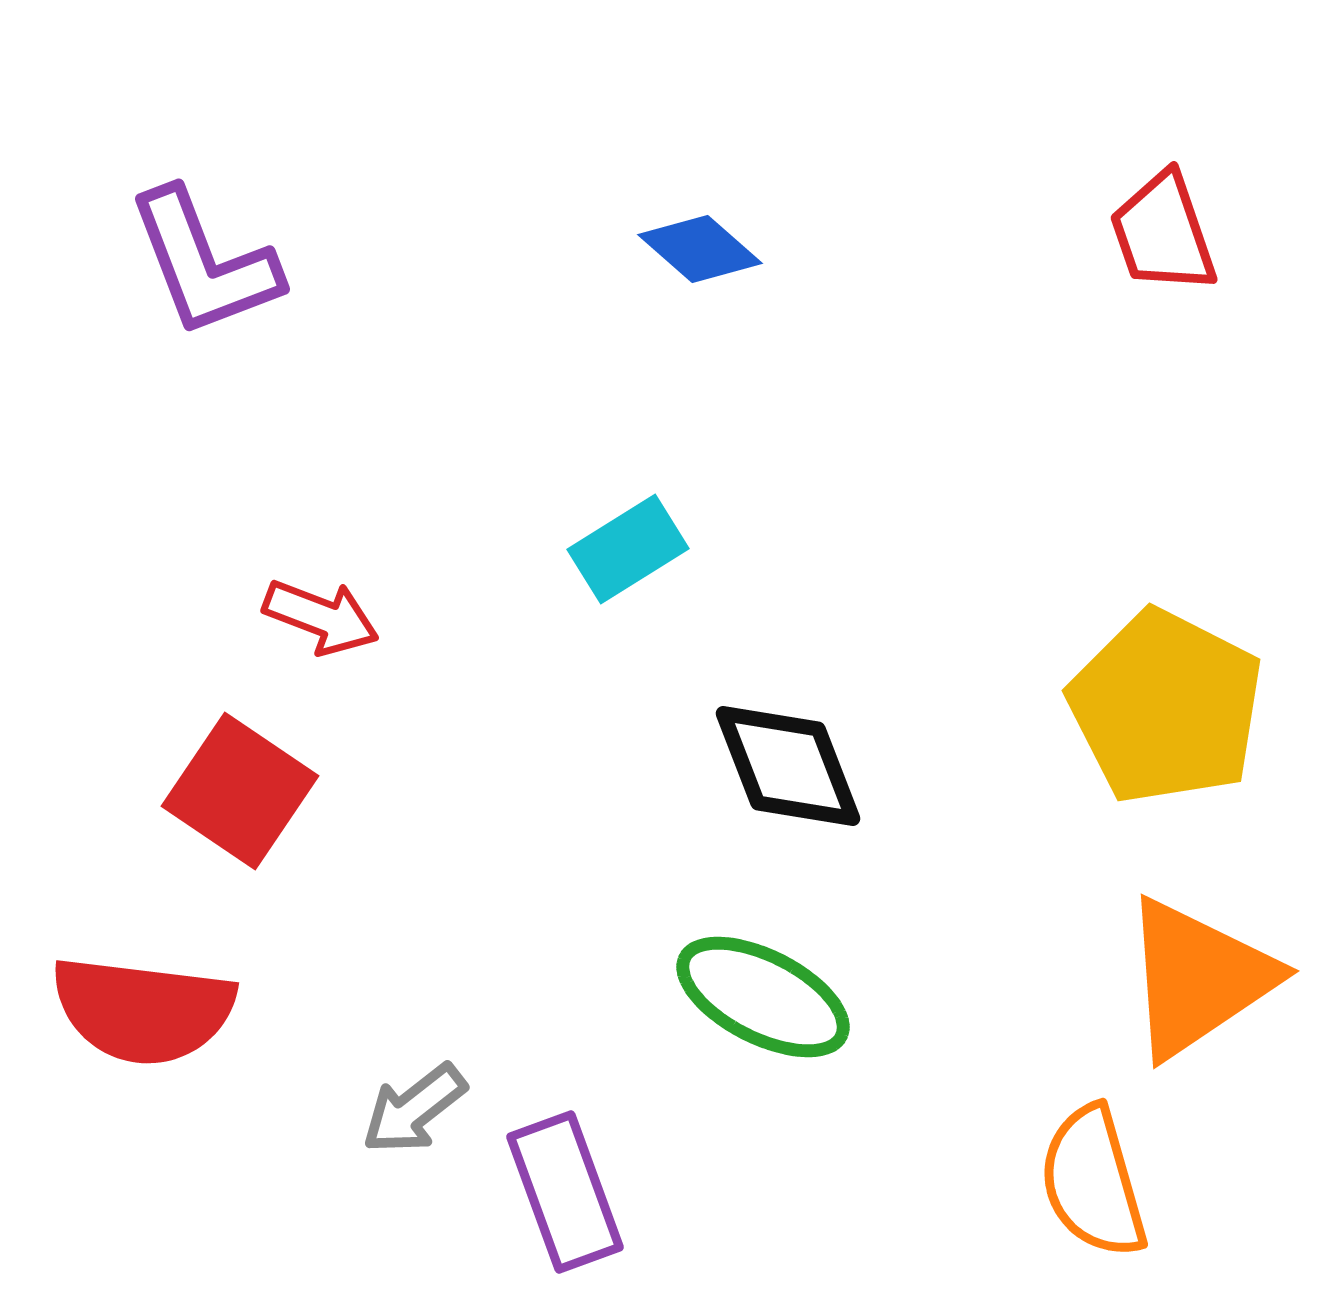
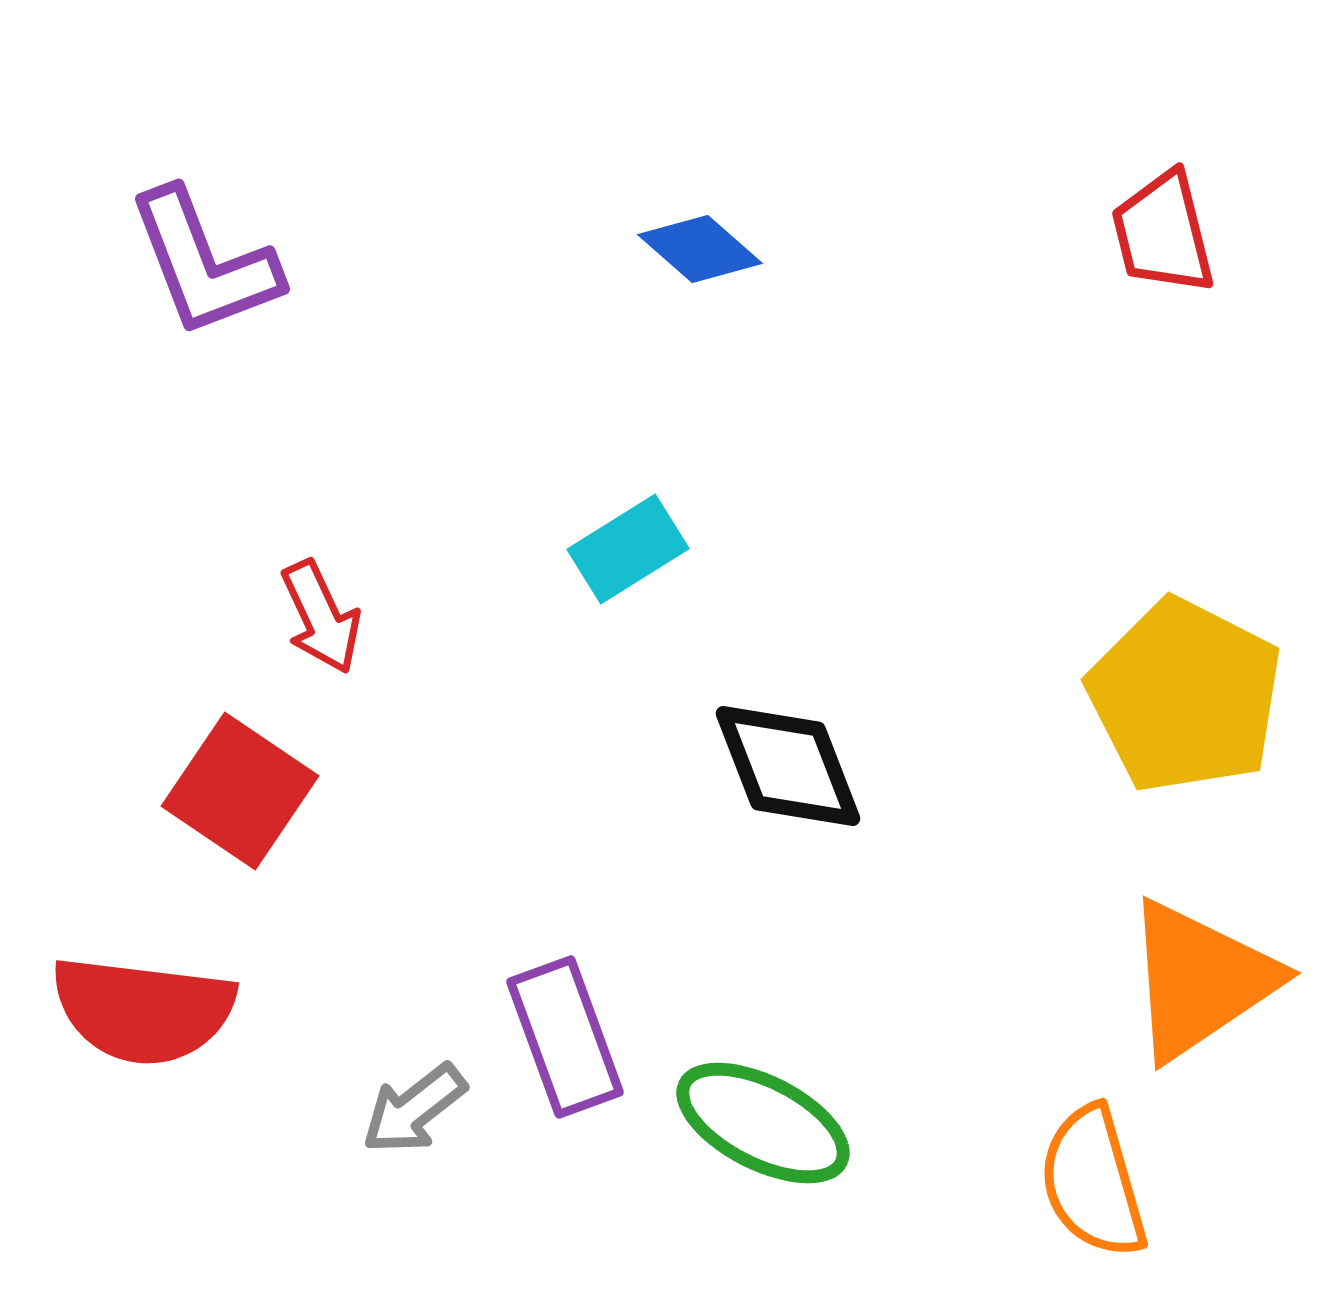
red trapezoid: rotated 5 degrees clockwise
red arrow: rotated 44 degrees clockwise
yellow pentagon: moved 19 px right, 11 px up
orange triangle: moved 2 px right, 2 px down
green ellipse: moved 126 px down
purple rectangle: moved 155 px up
